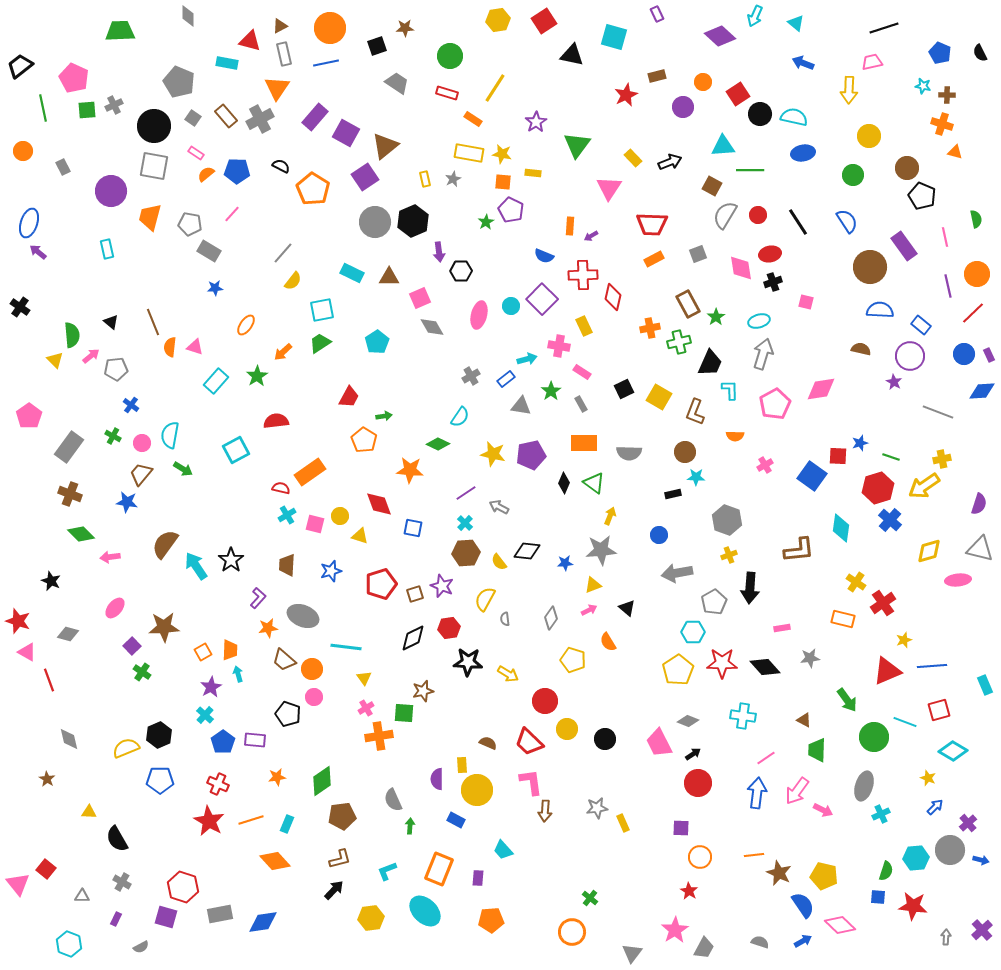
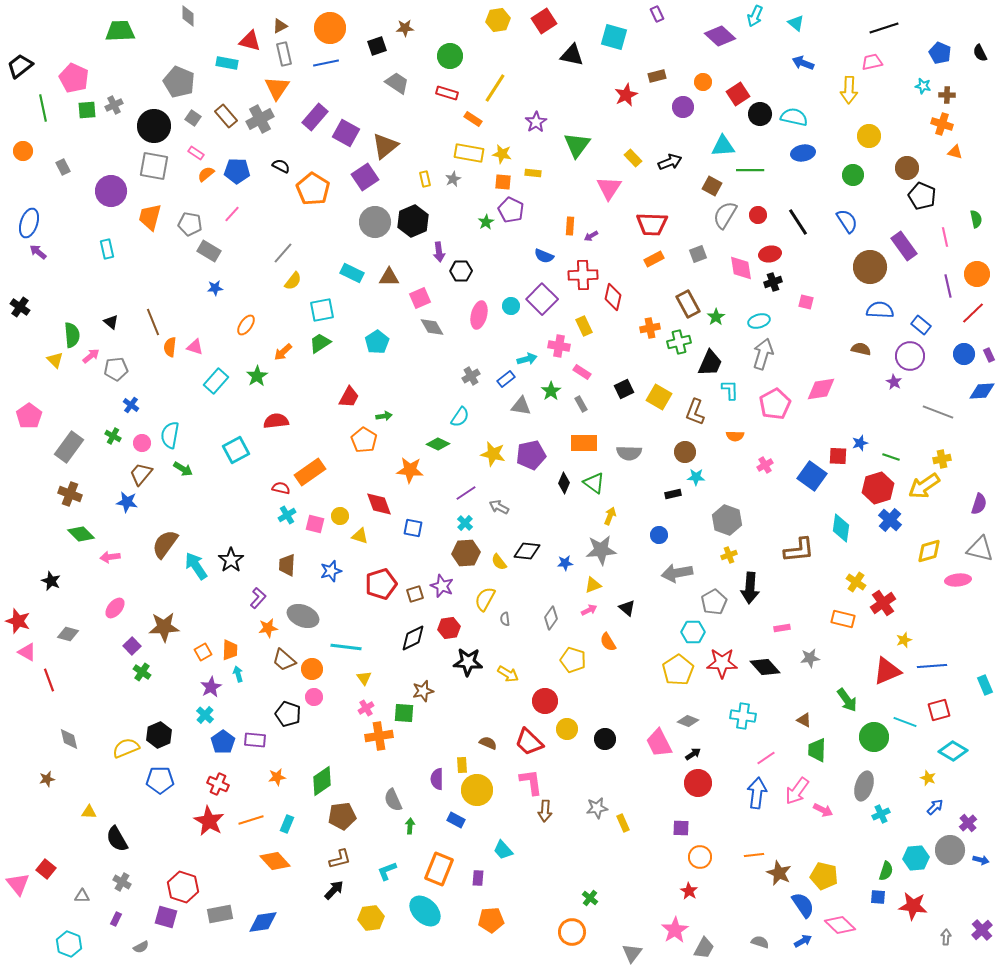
brown star at (47, 779): rotated 28 degrees clockwise
